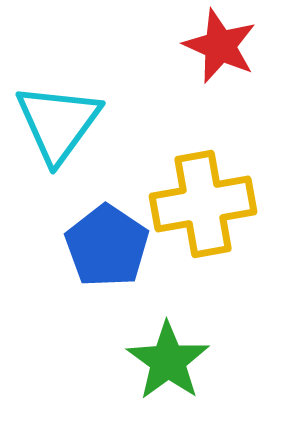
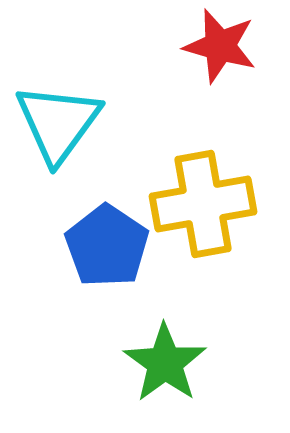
red star: rotated 8 degrees counterclockwise
green star: moved 3 px left, 2 px down
